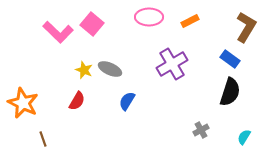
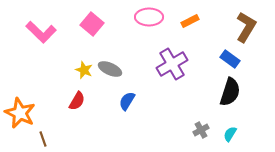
pink L-shape: moved 17 px left
orange star: moved 3 px left, 10 px down
cyan semicircle: moved 14 px left, 3 px up
